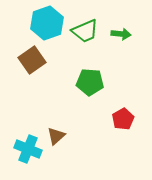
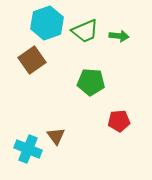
green arrow: moved 2 px left, 2 px down
green pentagon: moved 1 px right
red pentagon: moved 4 px left, 2 px down; rotated 25 degrees clockwise
brown triangle: rotated 24 degrees counterclockwise
